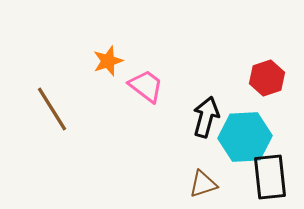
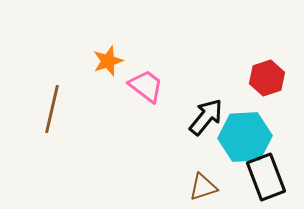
brown line: rotated 45 degrees clockwise
black arrow: rotated 24 degrees clockwise
black rectangle: moved 4 px left; rotated 15 degrees counterclockwise
brown triangle: moved 3 px down
